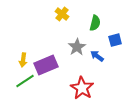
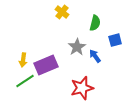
yellow cross: moved 2 px up
blue arrow: moved 2 px left; rotated 16 degrees clockwise
red star: rotated 25 degrees clockwise
